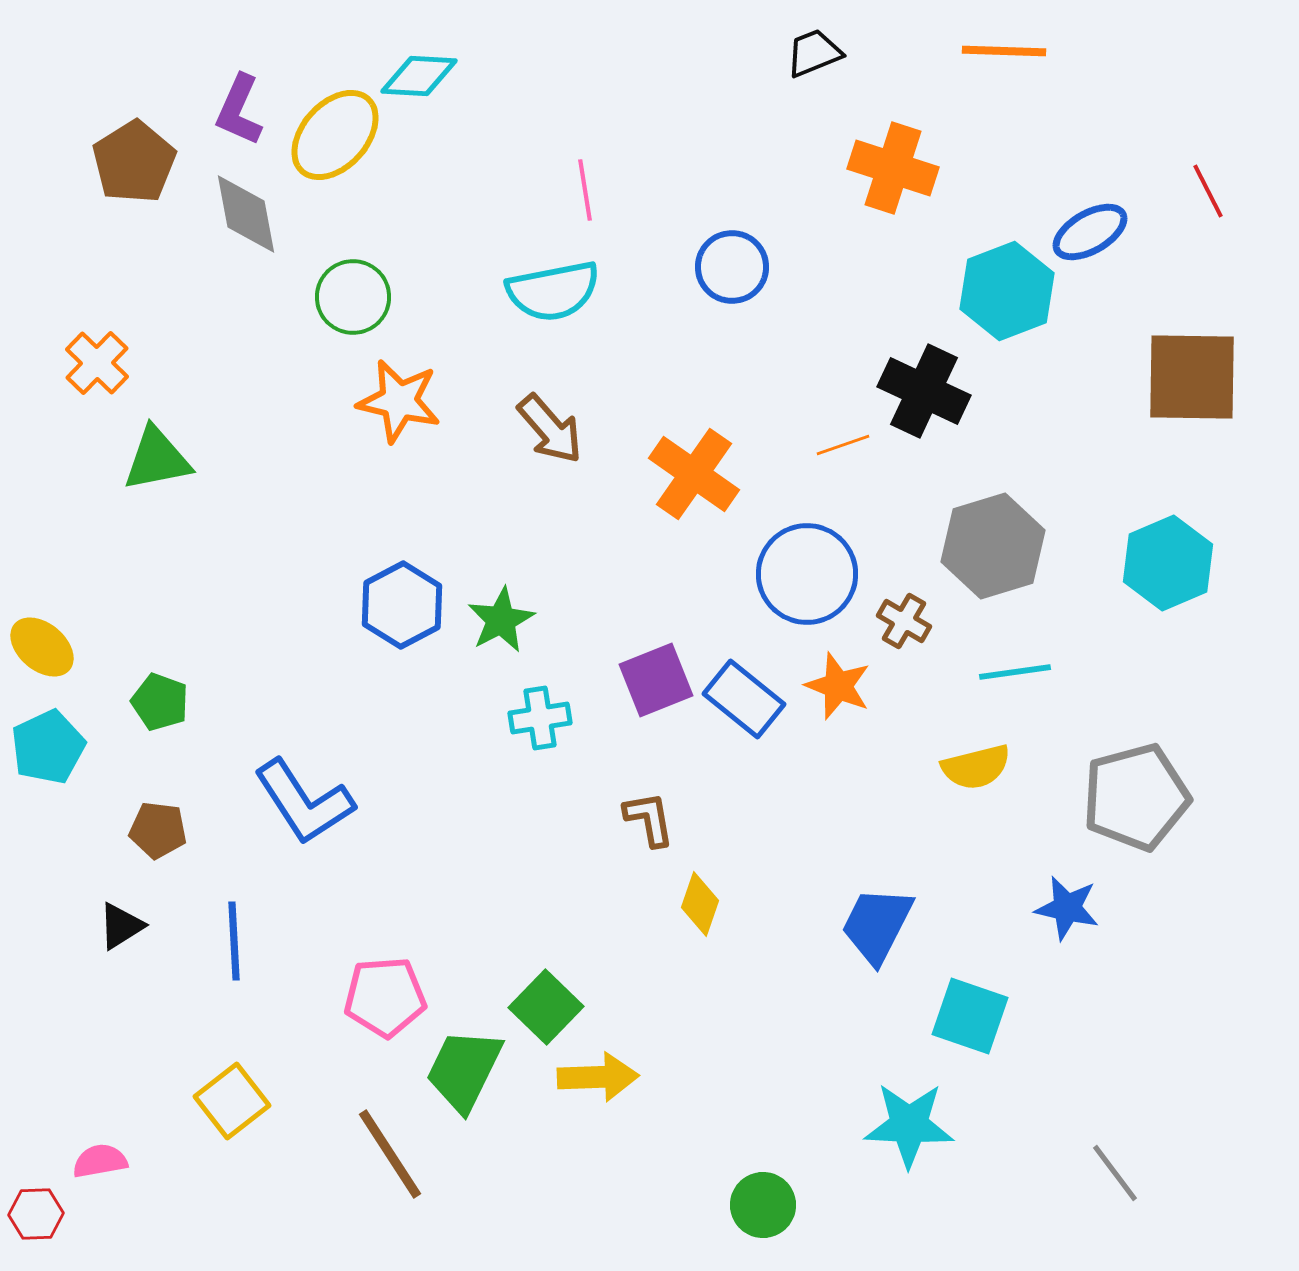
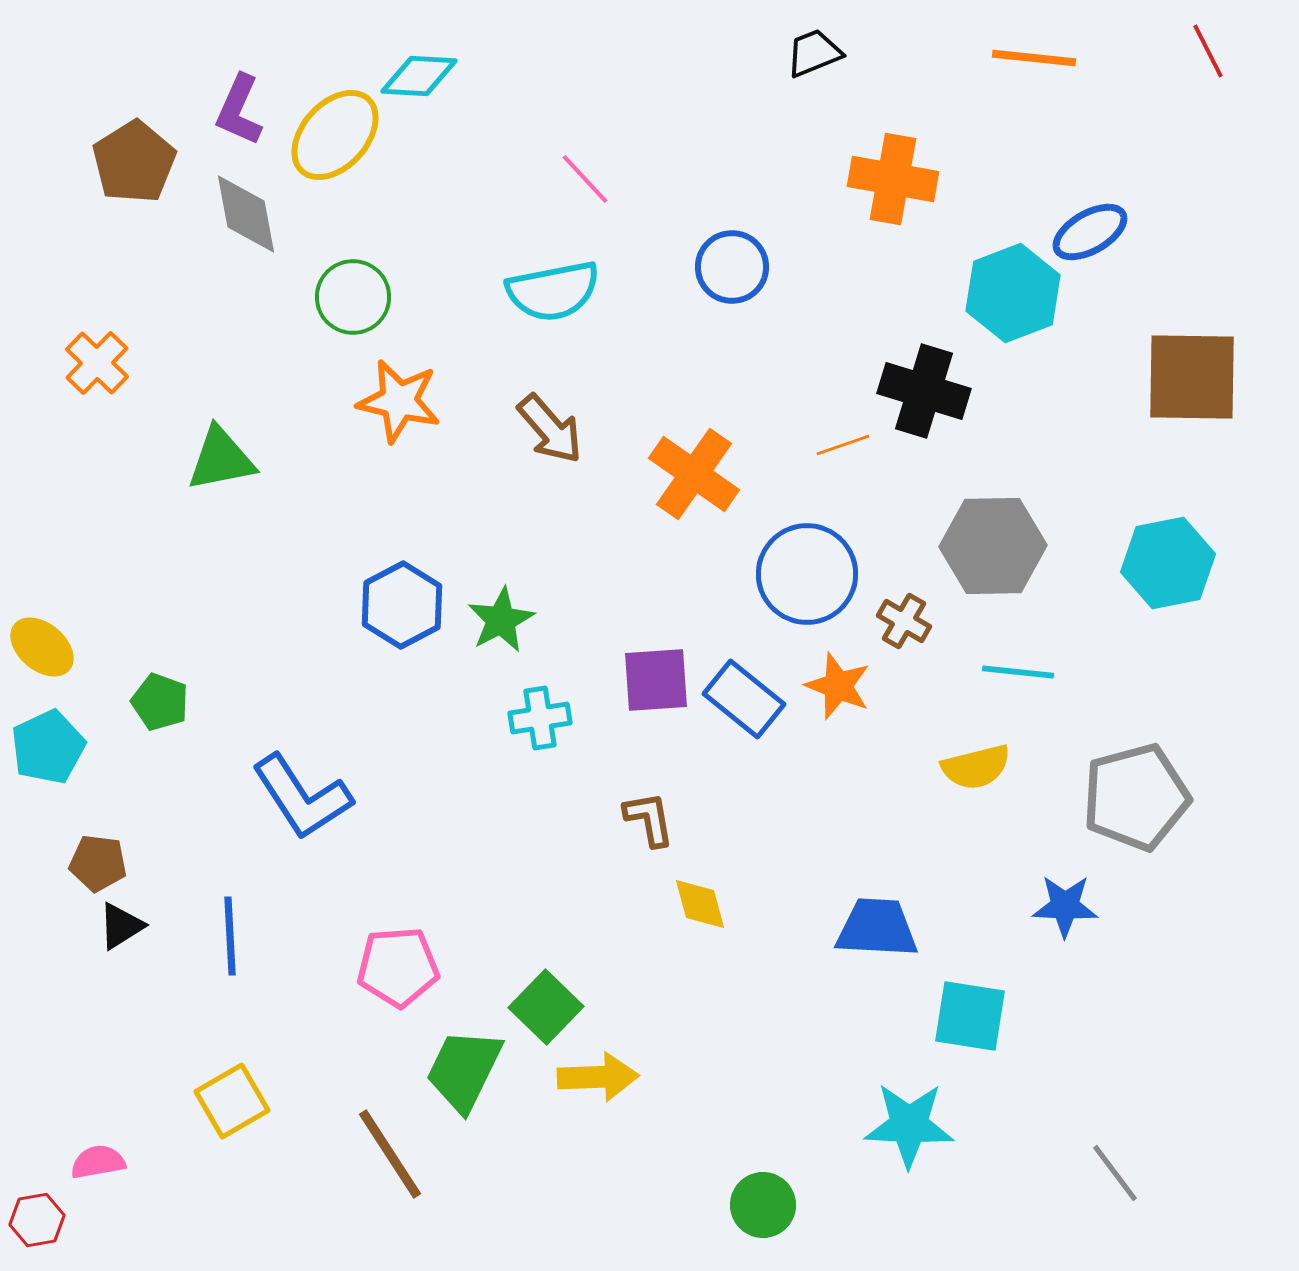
orange line at (1004, 51): moved 30 px right, 7 px down; rotated 4 degrees clockwise
orange cross at (893, 168): moved 11 px down; rotated 8 degrees counterclockwise
pink line at (585, 190): moved 11 px up; rotated 34 degrees counterclockwise
red line at (1208, 191): moved 140 px up
cyan hexagon at (1007, 291): moved 6 px right, 2 px down
black cross at (924, 391): rotated 8 degrees counterclockwise
green triangle at (157, 459): moved 64 px right
gray hexagon at (993, 546): rotated 16 degrees clockwise
cyan hexagon at (1168, 563): rotated 12 degrees clockwise
cyan line at (1015, 672): moved 3 px right; rotated 14 degrees clockwise
purple square at (656, 680): rotated 18 degrees clockwise
blue L-shape at (304, 802): moved 2 px left, 5 px up
brown pentagon at (158, 830): moved 60 px left, 33 px down
yellow diamond at (700, 904): rotated 34 degrees counterclockwise
blue star at (1067, 908): moved 2 px left, 2 px up; rotated 10 degrees counterclockwise
blue trapezoid at (877, 925): moved 3 px down; rotated 66 degrees clockwise
blue line at (234, 941): moved 4 px left, 5 px up
pink pentagon at (385, 997): moved 13 px right, 30 px up
cyan square at (970, 1016): rotated 10 degrees counterclockwise
yellow square at (232, 1101): rotated 8 degrees clockwise
pink semicircle at (100, 1161): moved 2 px left, 1 px down
red hexagon at (36, 1214): moved 1 px right, 6 px down; rotated 8 degrees counterclockwise
